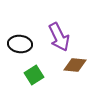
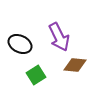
black ellipse: rotated 20 degrees clockwise
green square: moved 2 px right
